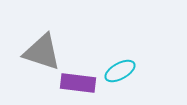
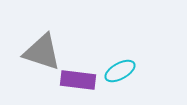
purple rectangle: moved 3 px up
